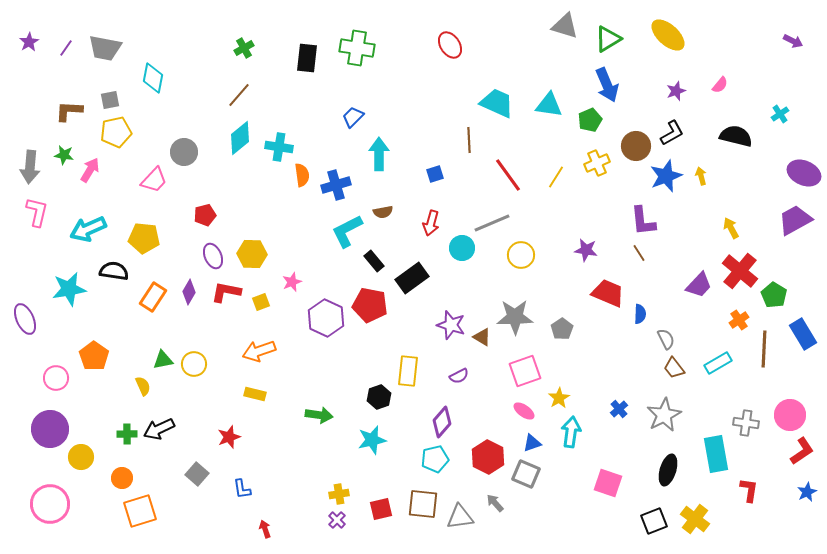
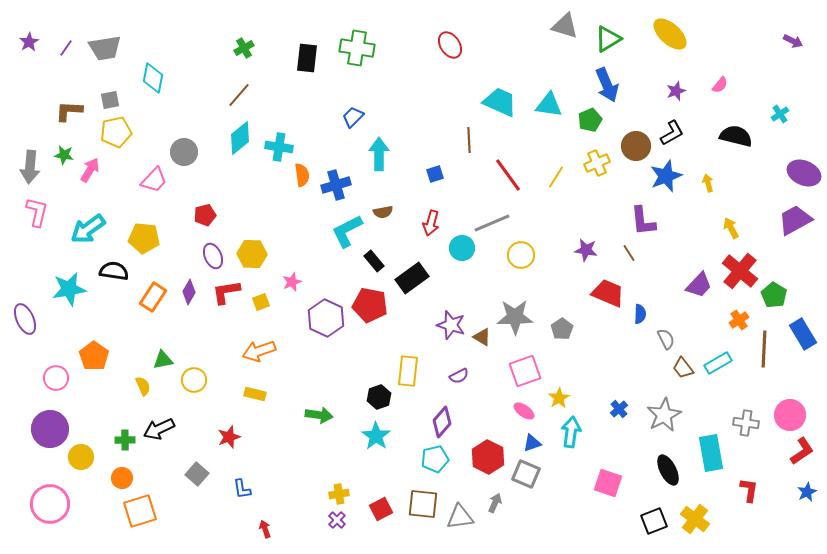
yellow ellipse at (668, 35): moved 2 px right, 1 px up
gray trapezoid at (105, 48): rotated 20 degrees counterclockwise
cyan trapezoid at (497, 103): moved 3 px right, 1 px up
yellow arrow at (701, 176): moved 7 px right, 7 px down
cyan arrow at (88, 229): rotated 12 degrees counterclockwise
brown line at (639, 253): moved 10 px left
red L-shape at (226, 292): rotated 20 degrees counterclockwise
yellow circle at (194, 364): moved 16 px down
brown trapezoid at (674, 368): moved 9 px right
green cross at (127, 434): moved 2 px left, 6 px down
cyan star at (372, 440): moved 4 px right, 4 px up; rotated 24 degrees counterclockwise
cyan rectangle at (716, 454): moved 5 px left, 1 px up
black ellipse at (668, 470): rotated 44 degrees counterclockwise
gray arrow at (495, 503): rotated 66 degrees clockwise
red square at (381, 509): rotated 15 degrees counterclockwise
